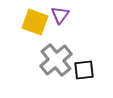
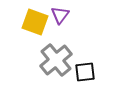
black square: moved 1 px right, 2 px down
